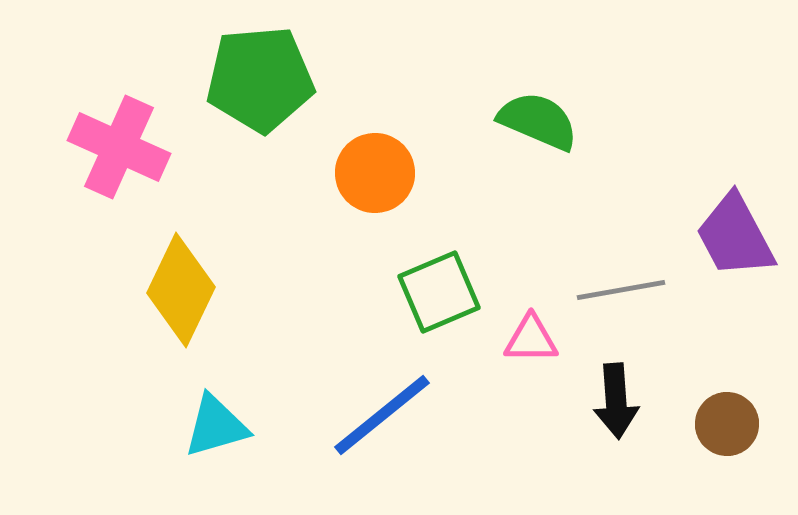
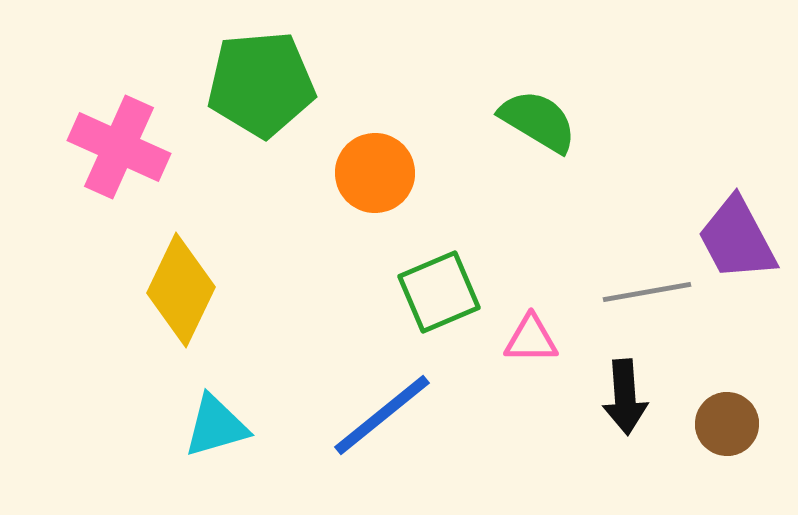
green pentagon: moved 1 px right, 5 px down
green semicircle: rotated 8 degrees clockwise
purple trapezoid: moved 2 px right, 3 px down
gray line: moved 26 px right, 2 px down
black arrow: moved 9 px right, 4 px up
